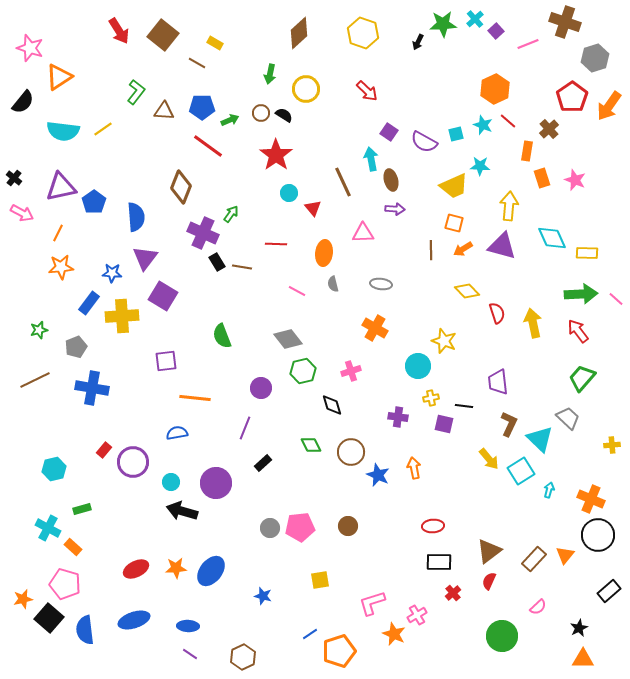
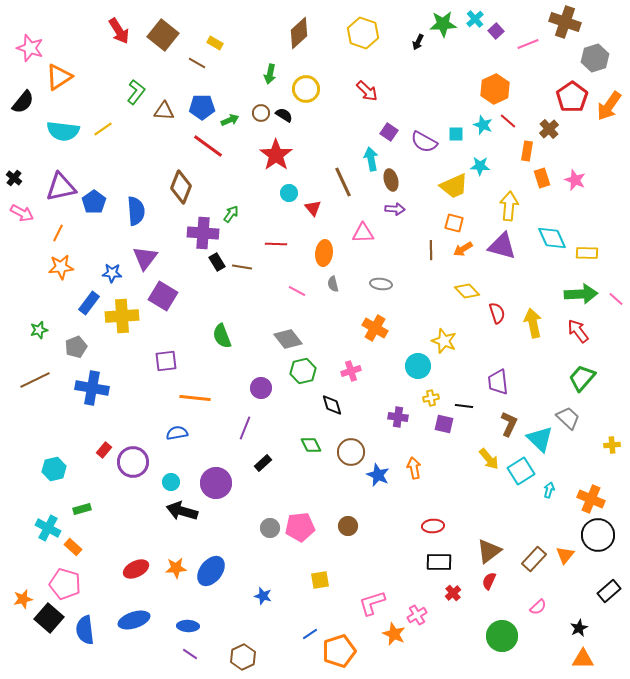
cyan square at (456, 134): rotated 14 degrees clockwise
blue semicircle at (136, 217): moved 6 px up
purple cross at (203, 233): rotated 20 degrees counterclockwise
